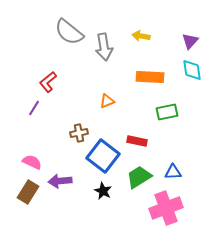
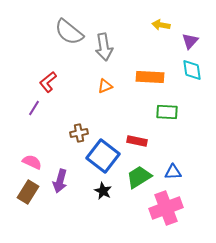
yellow arrow: moved 20 px right, 11 px up
orange triangle: moved 2 px left, 15 px up
green rectangle: rotated 15 degrees clockwise
purple arrow: rotated 70 degrees counterclockwise
